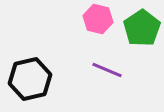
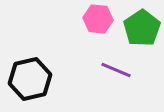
pink hexagon: rotated 8 degrees counterclockwise
purple line: moved 9 px right
